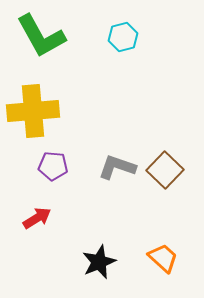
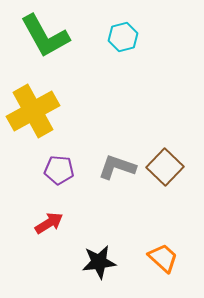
green L-shape: moved 4 px right
yellow cross: rotated 24 degrees counterclockwise
purple pentagon: moved 6 px right, 4 px down
brown square: moved 3 px up
red arrow: moved 12 px right, 5 px down
black star: rotated 16 degrees clockwise
